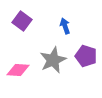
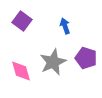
purple pentagon: moved 2 px down
gray star: moved 2 px down
pink diamond: moved 3 px right, 1 px down; rotated 70 degrees clockwise
